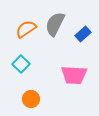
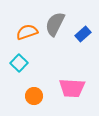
orange semicircle: moved 1 px right, 3 px down; rotated 15 degrees clockwise
cyan square: moved 2 px left, 1 px up
pink trapezoid: moved 2 px left, 13 px down
orange circle: moved 3 px right, 3 px up
